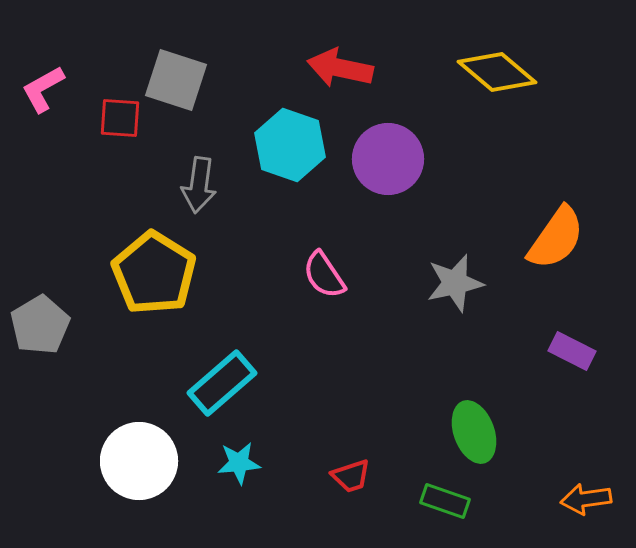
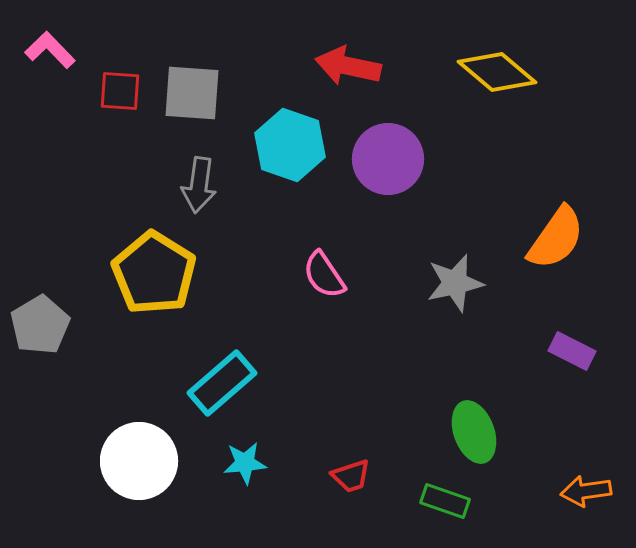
red arrow: moved 8 px right, 2 px up
gray square: moved 16 px right, 13 px down; rotated 14 degrees counterclockwise
pink L-shape: moved 7 px right, 39 px up; rotated 75 degrees clockwise
red square: moved 27 px up
cyan star: moved 6 px right
orange arrow: moved 8 px up
